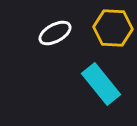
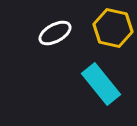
yellow hexagon: rotated 9 degrees clockwise
